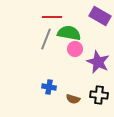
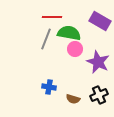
purple rectangle: moved 5 px down
black cross: rotated 30 degrees counterclockwise
